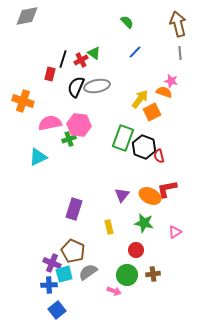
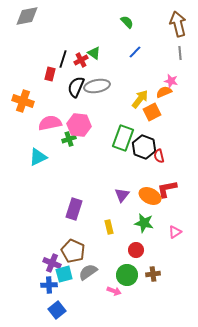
orange semicircle: rotated 42 degrees counterclockwise
